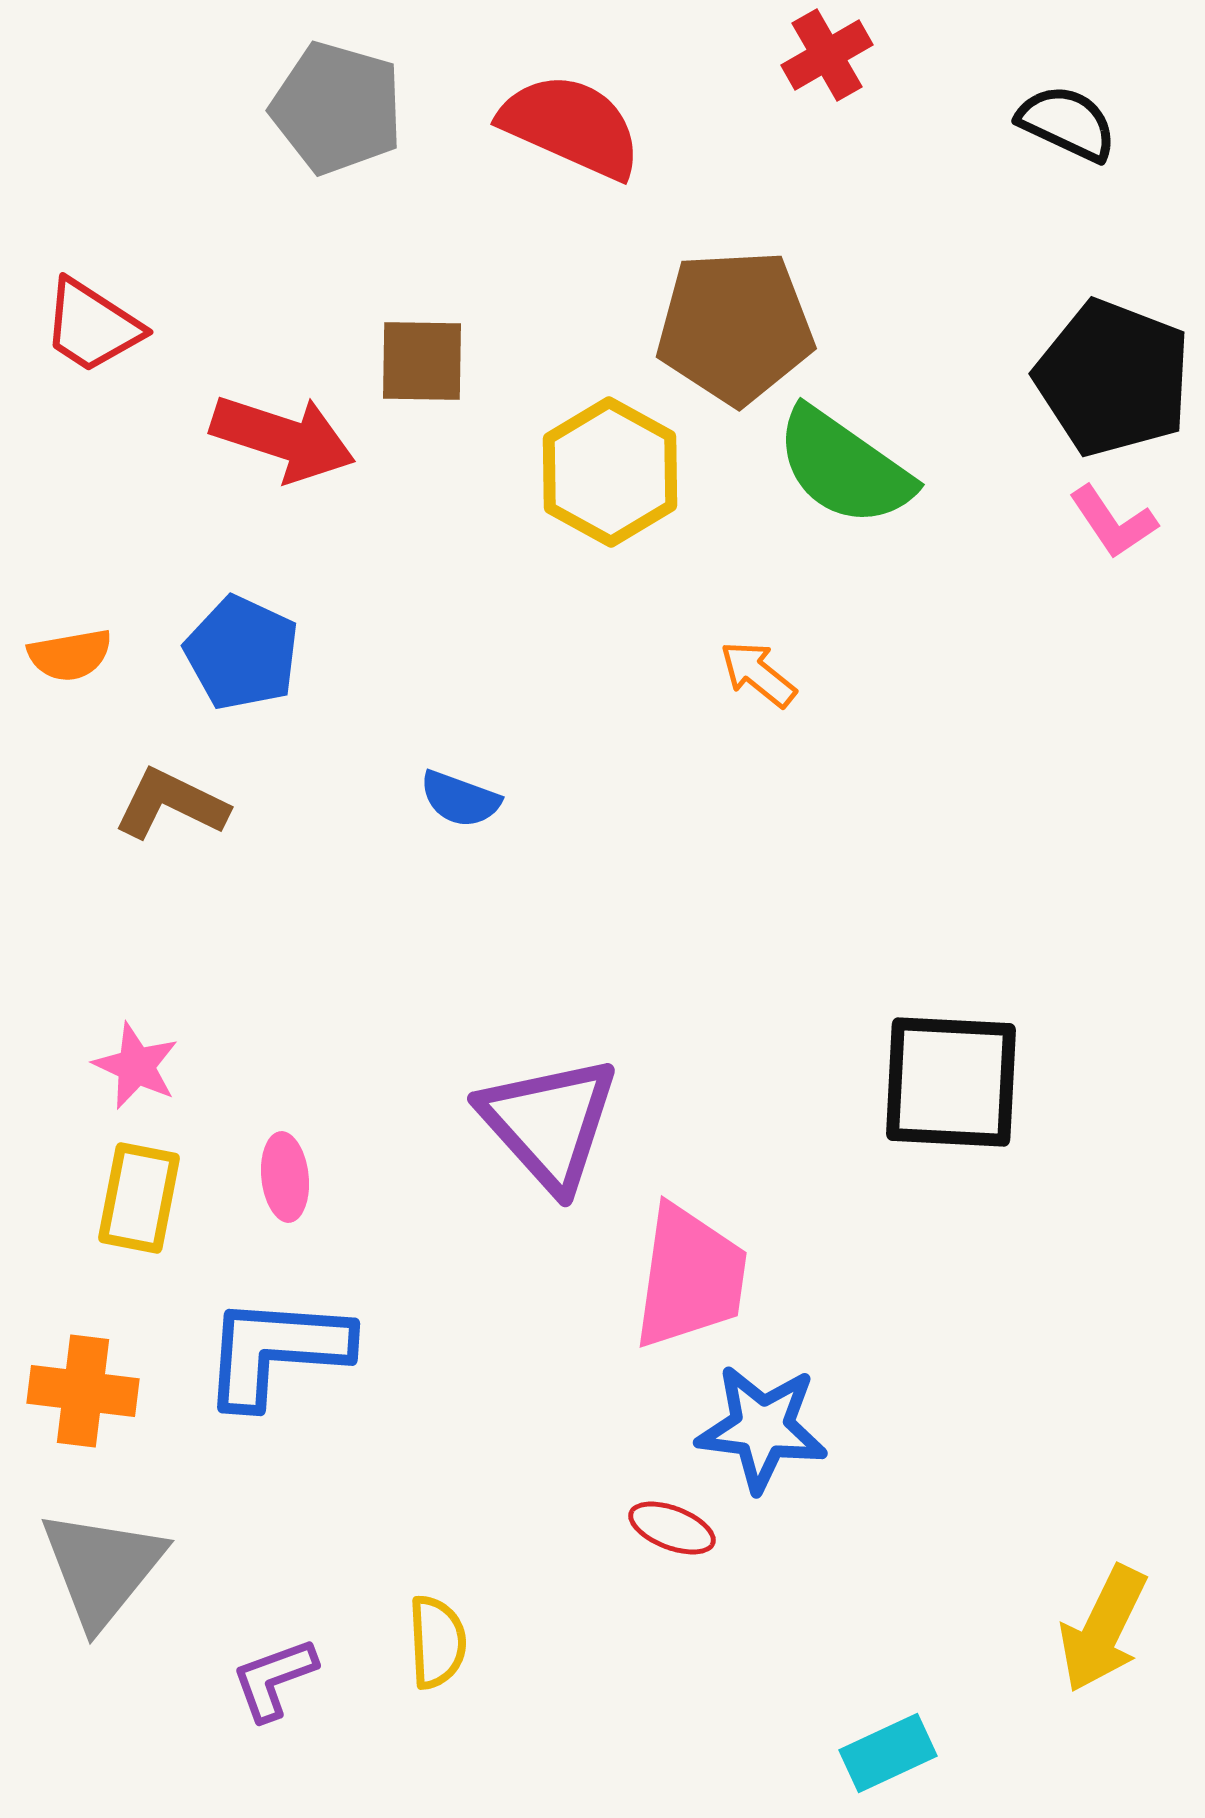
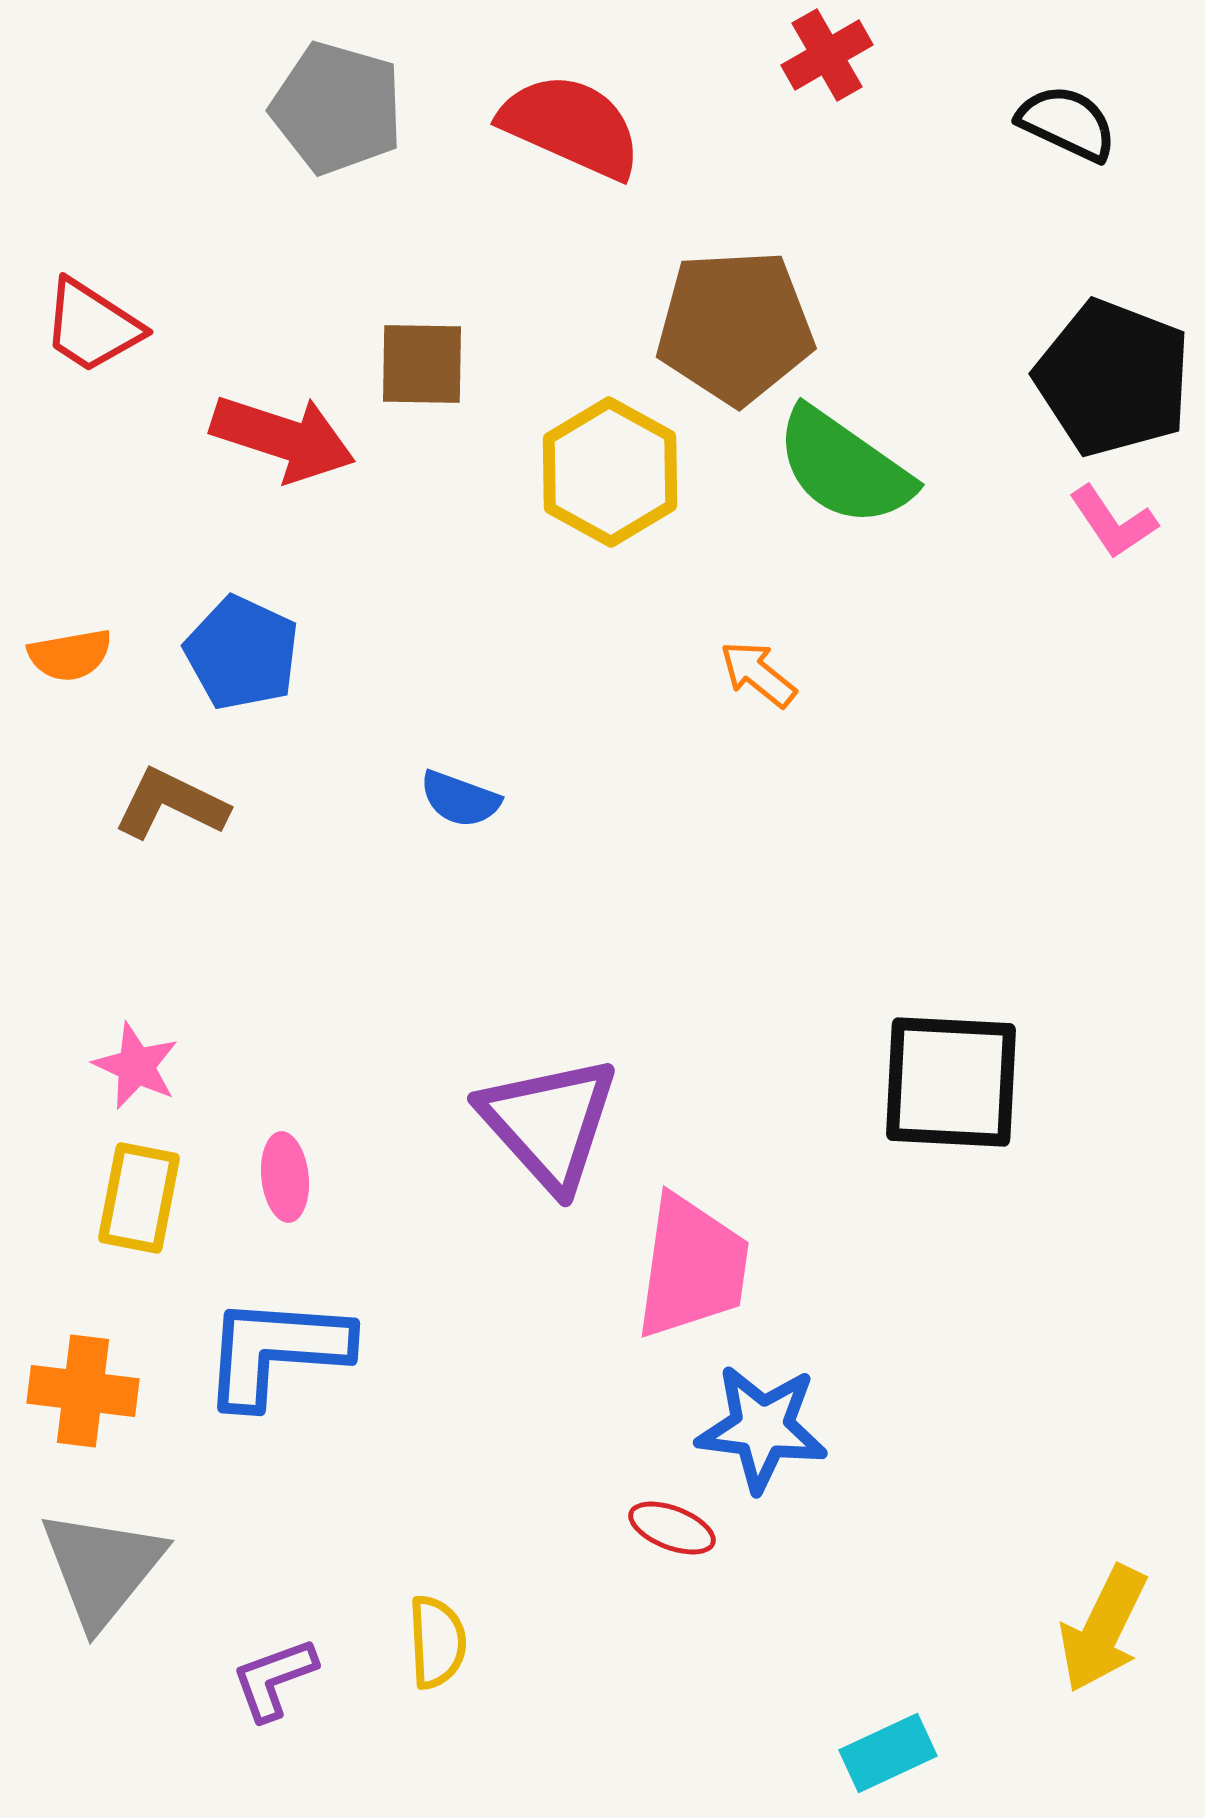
brown square: moved 3 px down
pink trapezoid: moved 2 px right, 10 px up
